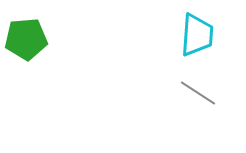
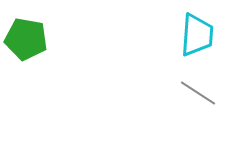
green pentagon: rotated 15 degrees clockwise
